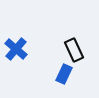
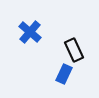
blue cross: moved 14 px right, 17 px up
